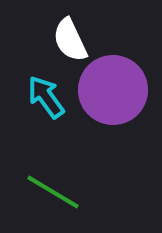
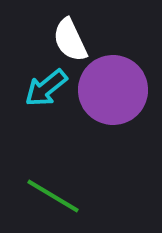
cyan arrow: moved 9 px up; rotated 93 degrees counterclockwise
green line: moved 4 px down
